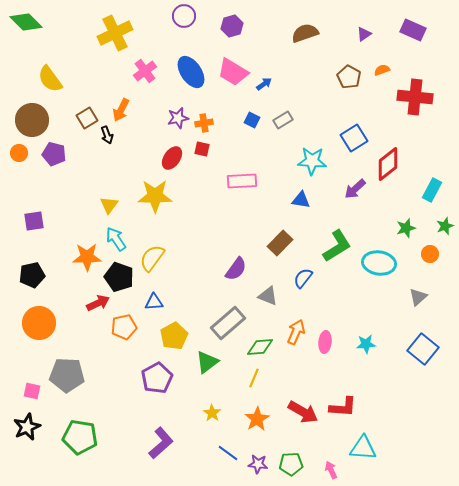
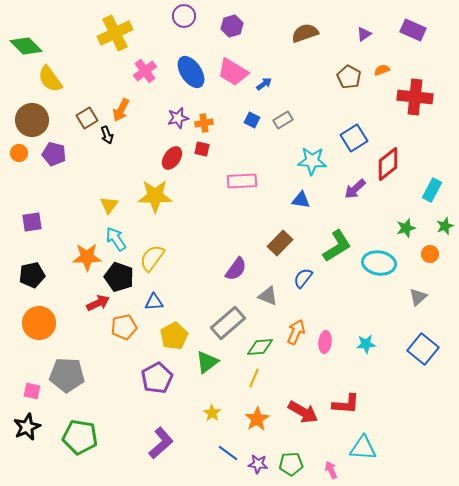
green diamond at (26, 22): moved 24 px down
purple square at (34, 221): moved 2 px left, 1 px down
red L-shape at (343, 407): moved 3 px right, 3 px up
